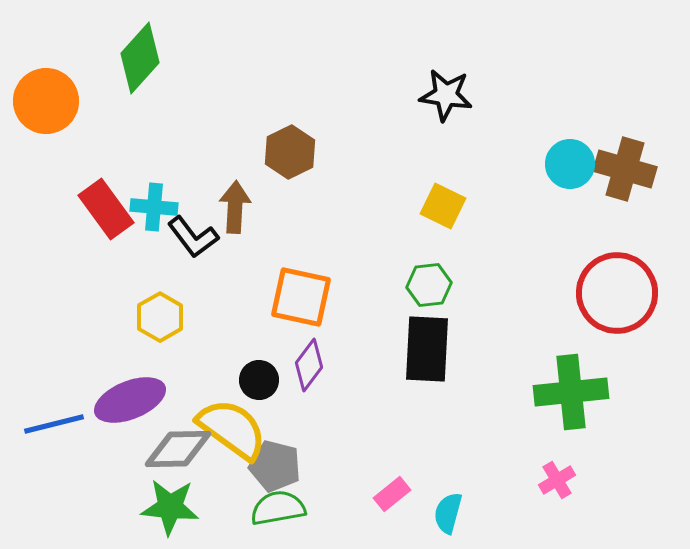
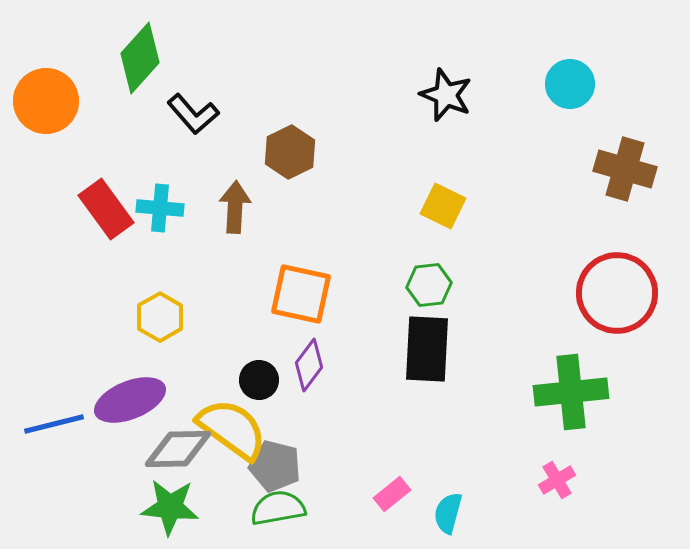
black star: rotated 14 degrees clockwise
cyan circle: moved 80 px up
cyan cross: moved 6 px right, 1 px down
black L-shape: moved 123 px up; rotated 4 degrees counterclockwise
orange square: moved 3 px up
